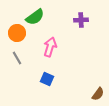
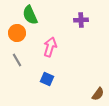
green semicircle: moved 5 px left, 2 px up; rotated 102 degrees clockwise
gray line: moved 2 px down
